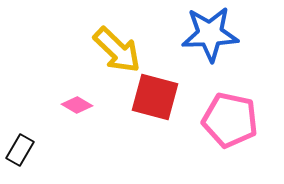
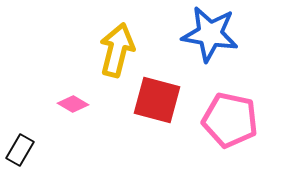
blue star: rotated 12 degrees clockwise
yellow arrow: rotated 120 degrees counterclockwise
red square: moved 2 px right, 3 px down
pink diamond: moved 4 px left, 1 px up
